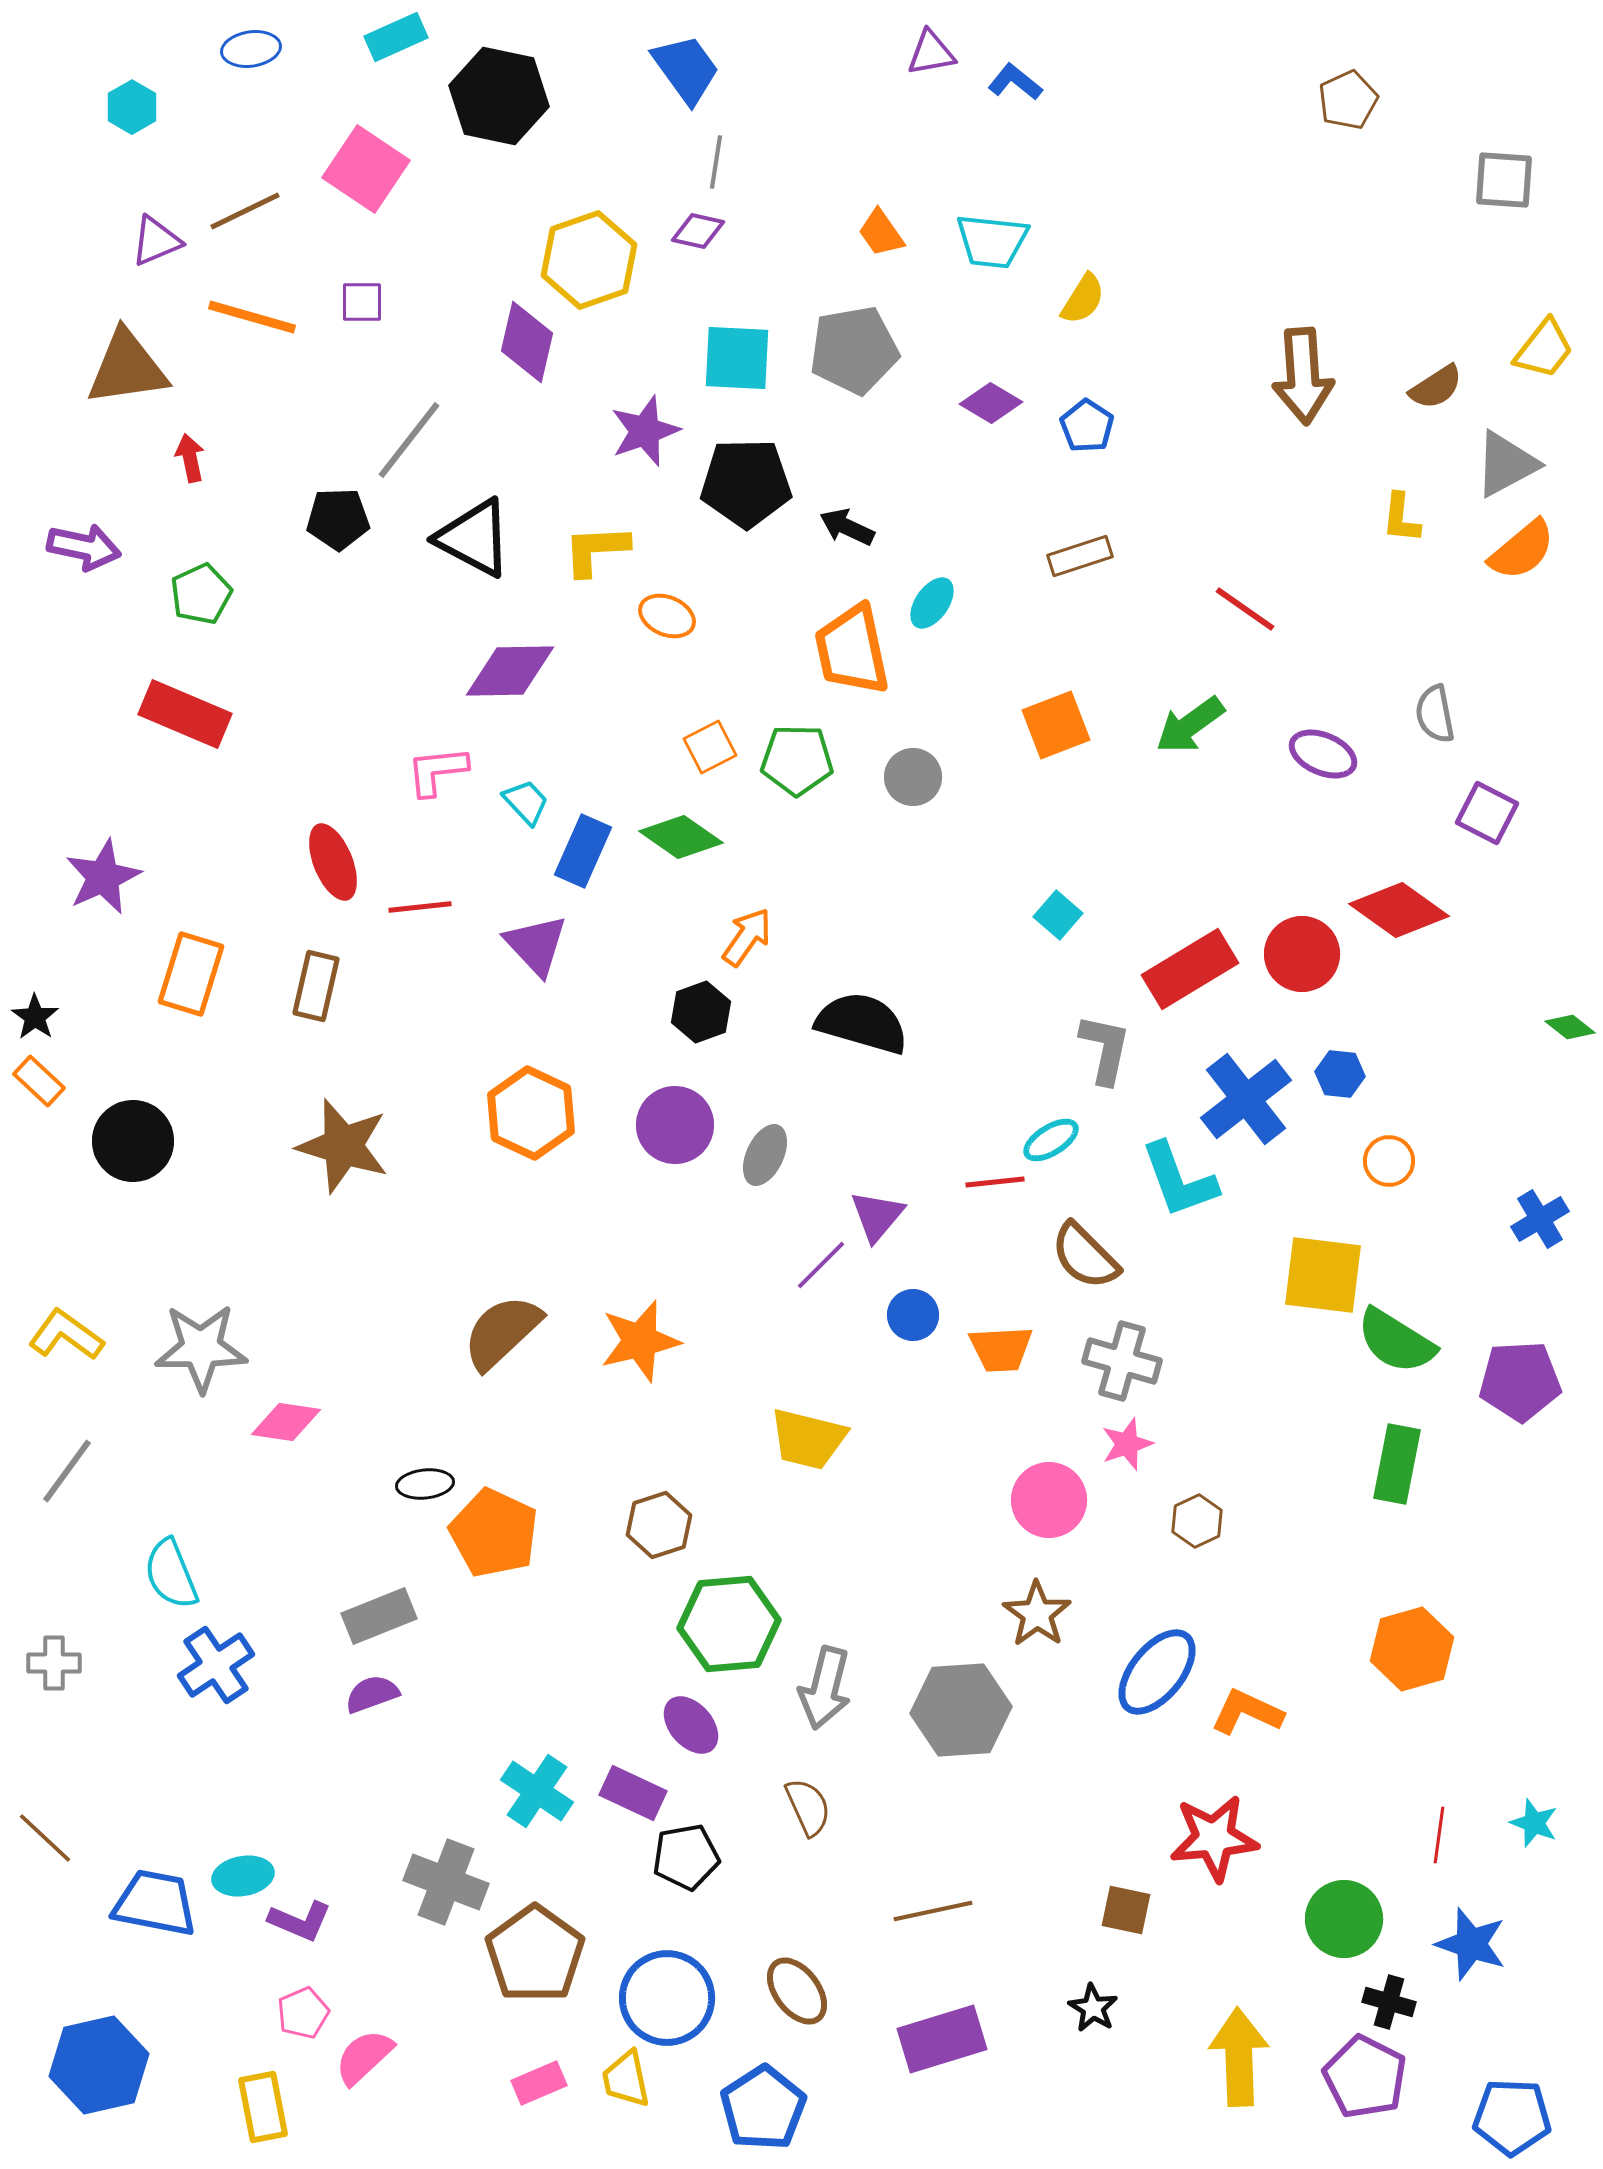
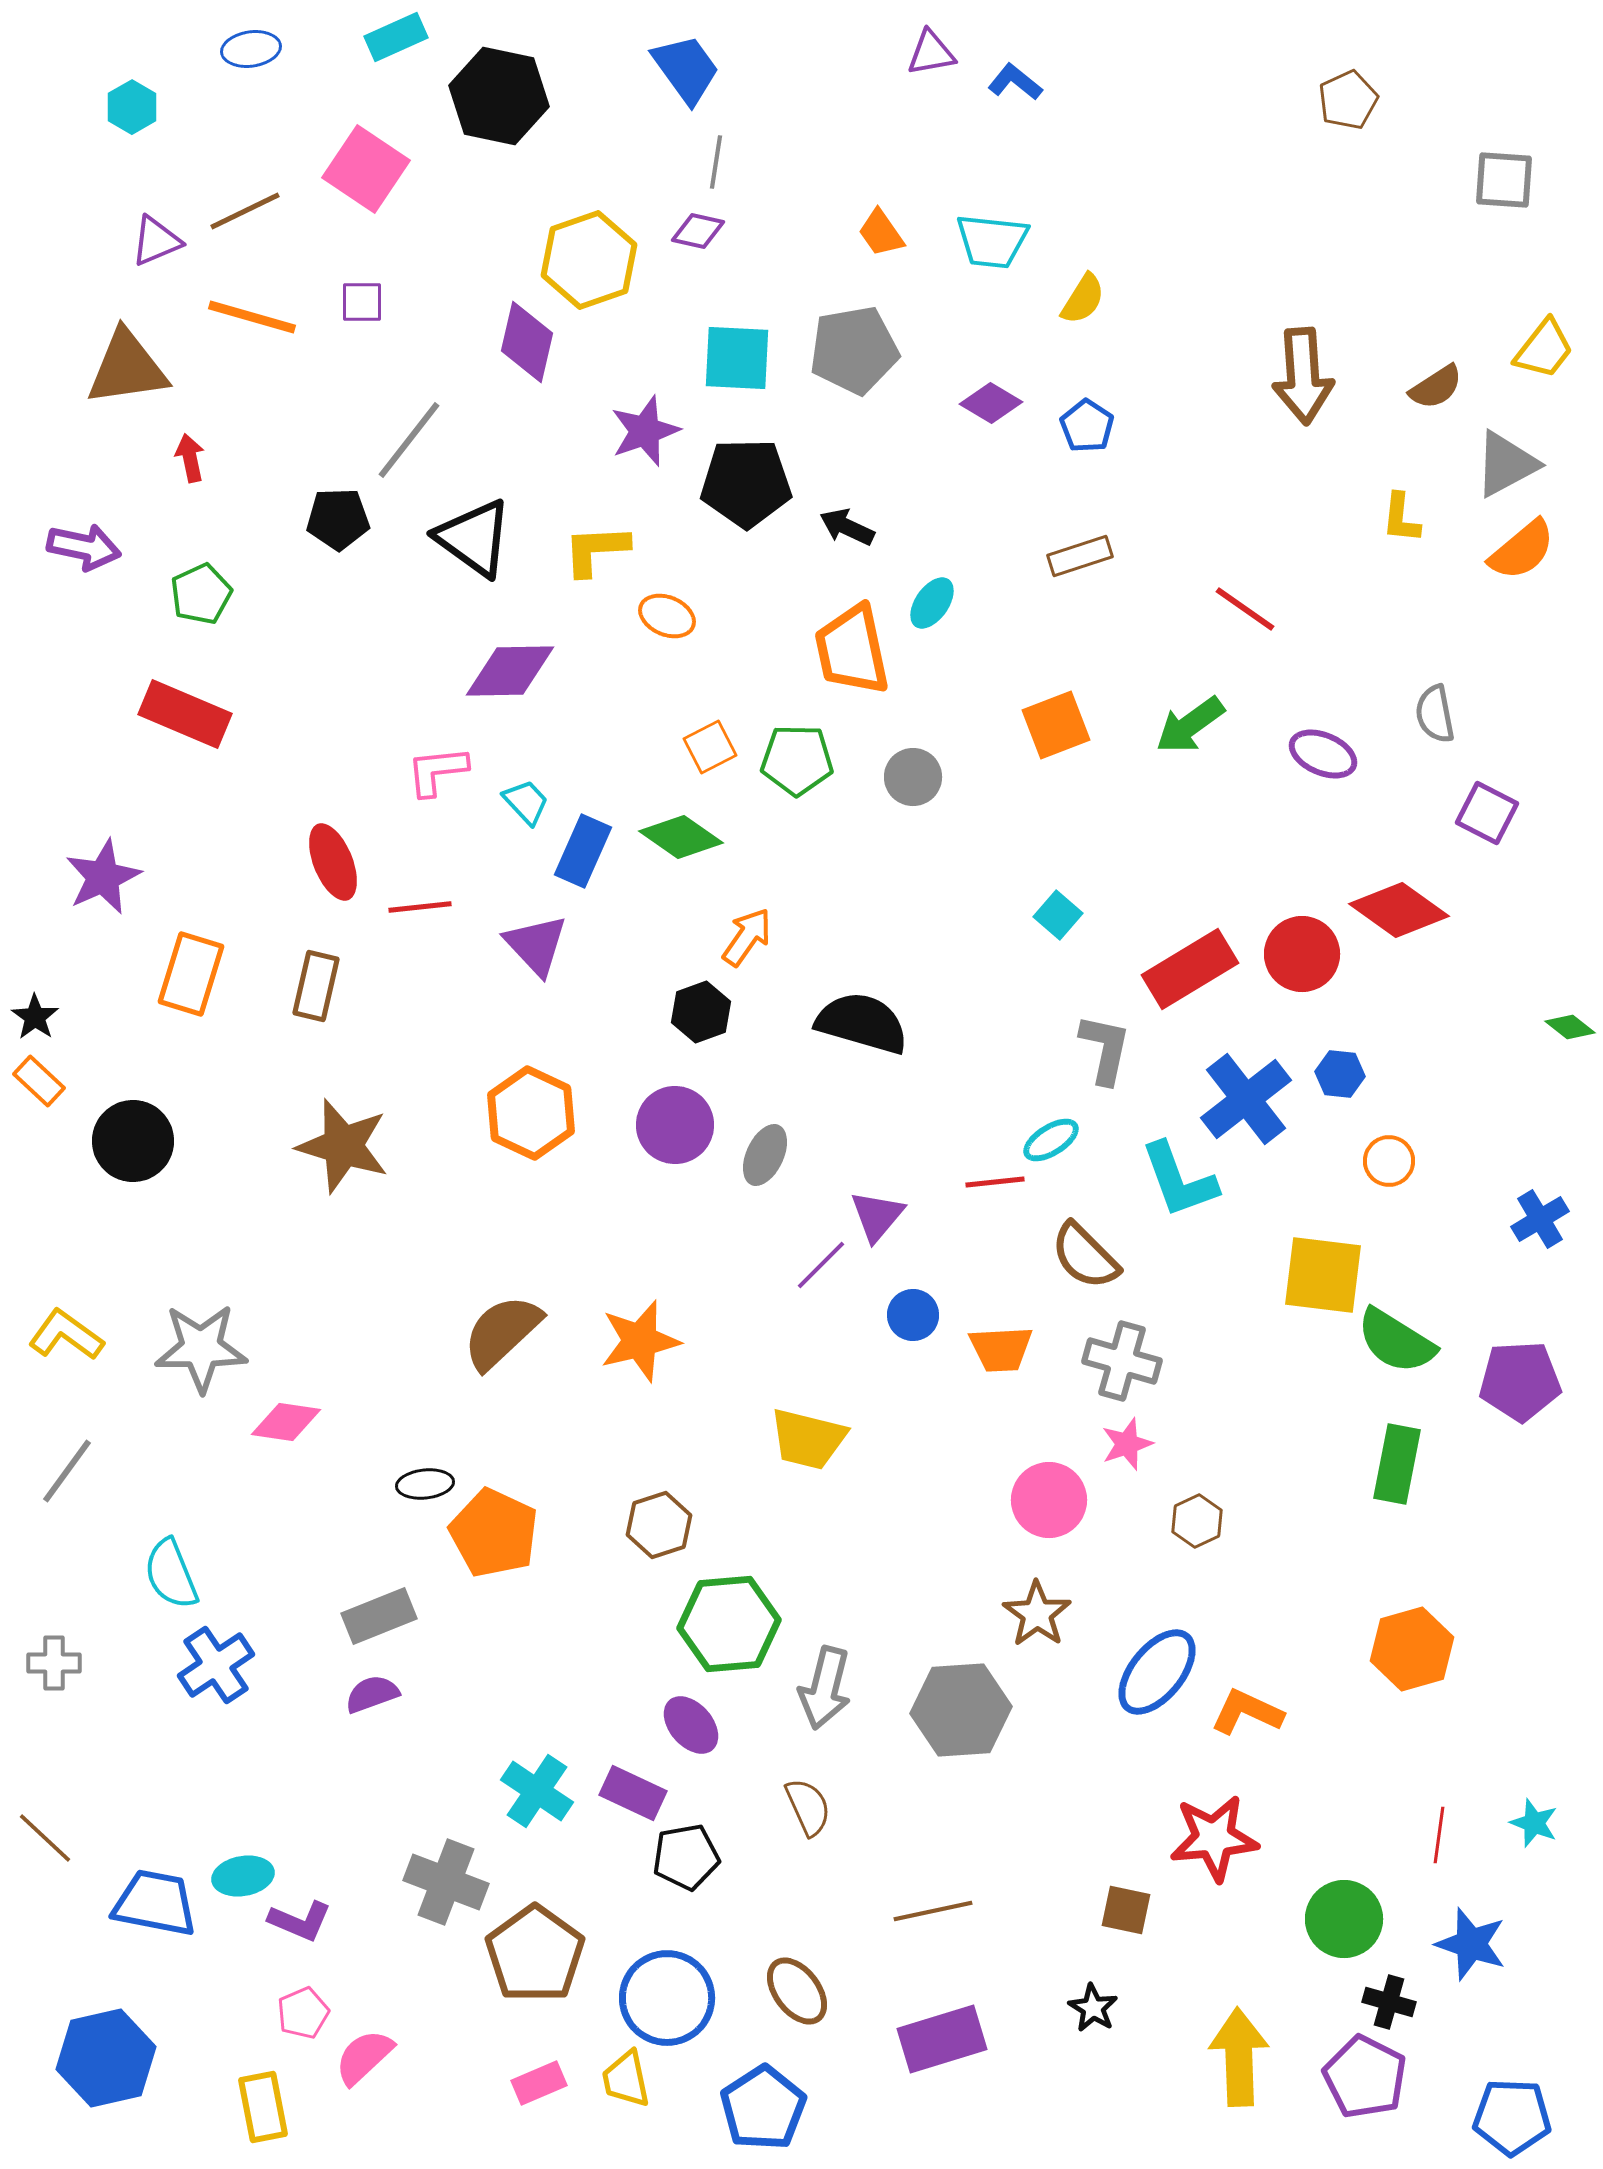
black triangle at (474, 538): rotated 8 degrees clockwise
blue hexagon at (99, 2065): moved 7 px right, 7 px up
